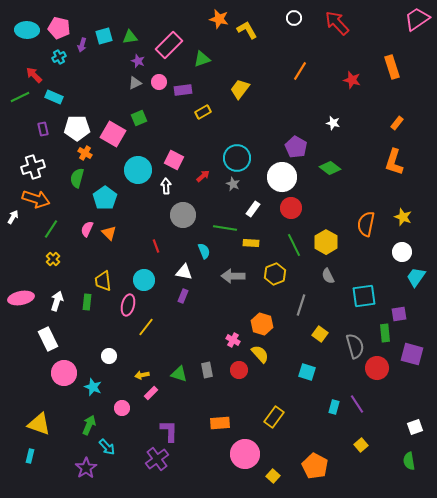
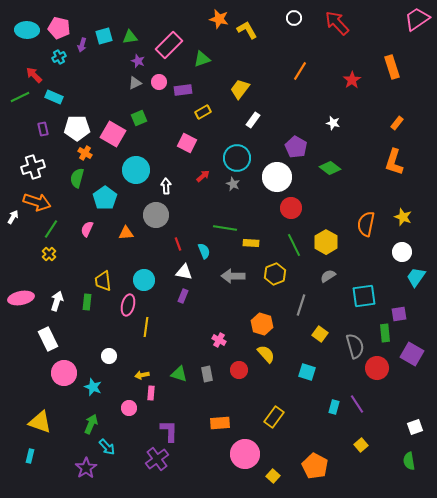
red star at (352, 80): rotated 24 degrees clockwise
pink square at (174, 160): moved 13 px right, 17 px up
cyan circle at (138, 170): moved 2 px left
white circle at (282, 177): moved 5 px left
orange arrow at (36, 199): moved 1 px right, 3 px down
white rectangle at (253, 209): moved 89 px up
gray circle at (183, 215): moved 27 px left
orange triangle at (109, 233): moved 17 px right; rotated 49 degrees counterclockwise
red line at (156, 246): moved 22 px right, 2 px up
yellow cross at (53, 259): moved 4 px left, 5 px up
gray semicircle at (328, 276): rotated 84 degrees clockwise
yellow line at (146, 327): rotated 30 degrees counterclockwise
pink cross at (233, 340): moved 14 px left
yellow semicircle at (260, 354): moved 6 px right
purple square at (412, 354): rotated 15 degrees clockwise
gray rectangle at (207, 370): moved 4 px down
pink rectangle at (151, 393): rotated 40 degrees counterclockwise
pink circle at (122, 408): moved 7 px right
yellow triangle at (39, 424): moved 1 px right, 2 px up
green arrow at (89, 425): moved 2 px right, 1 px up
